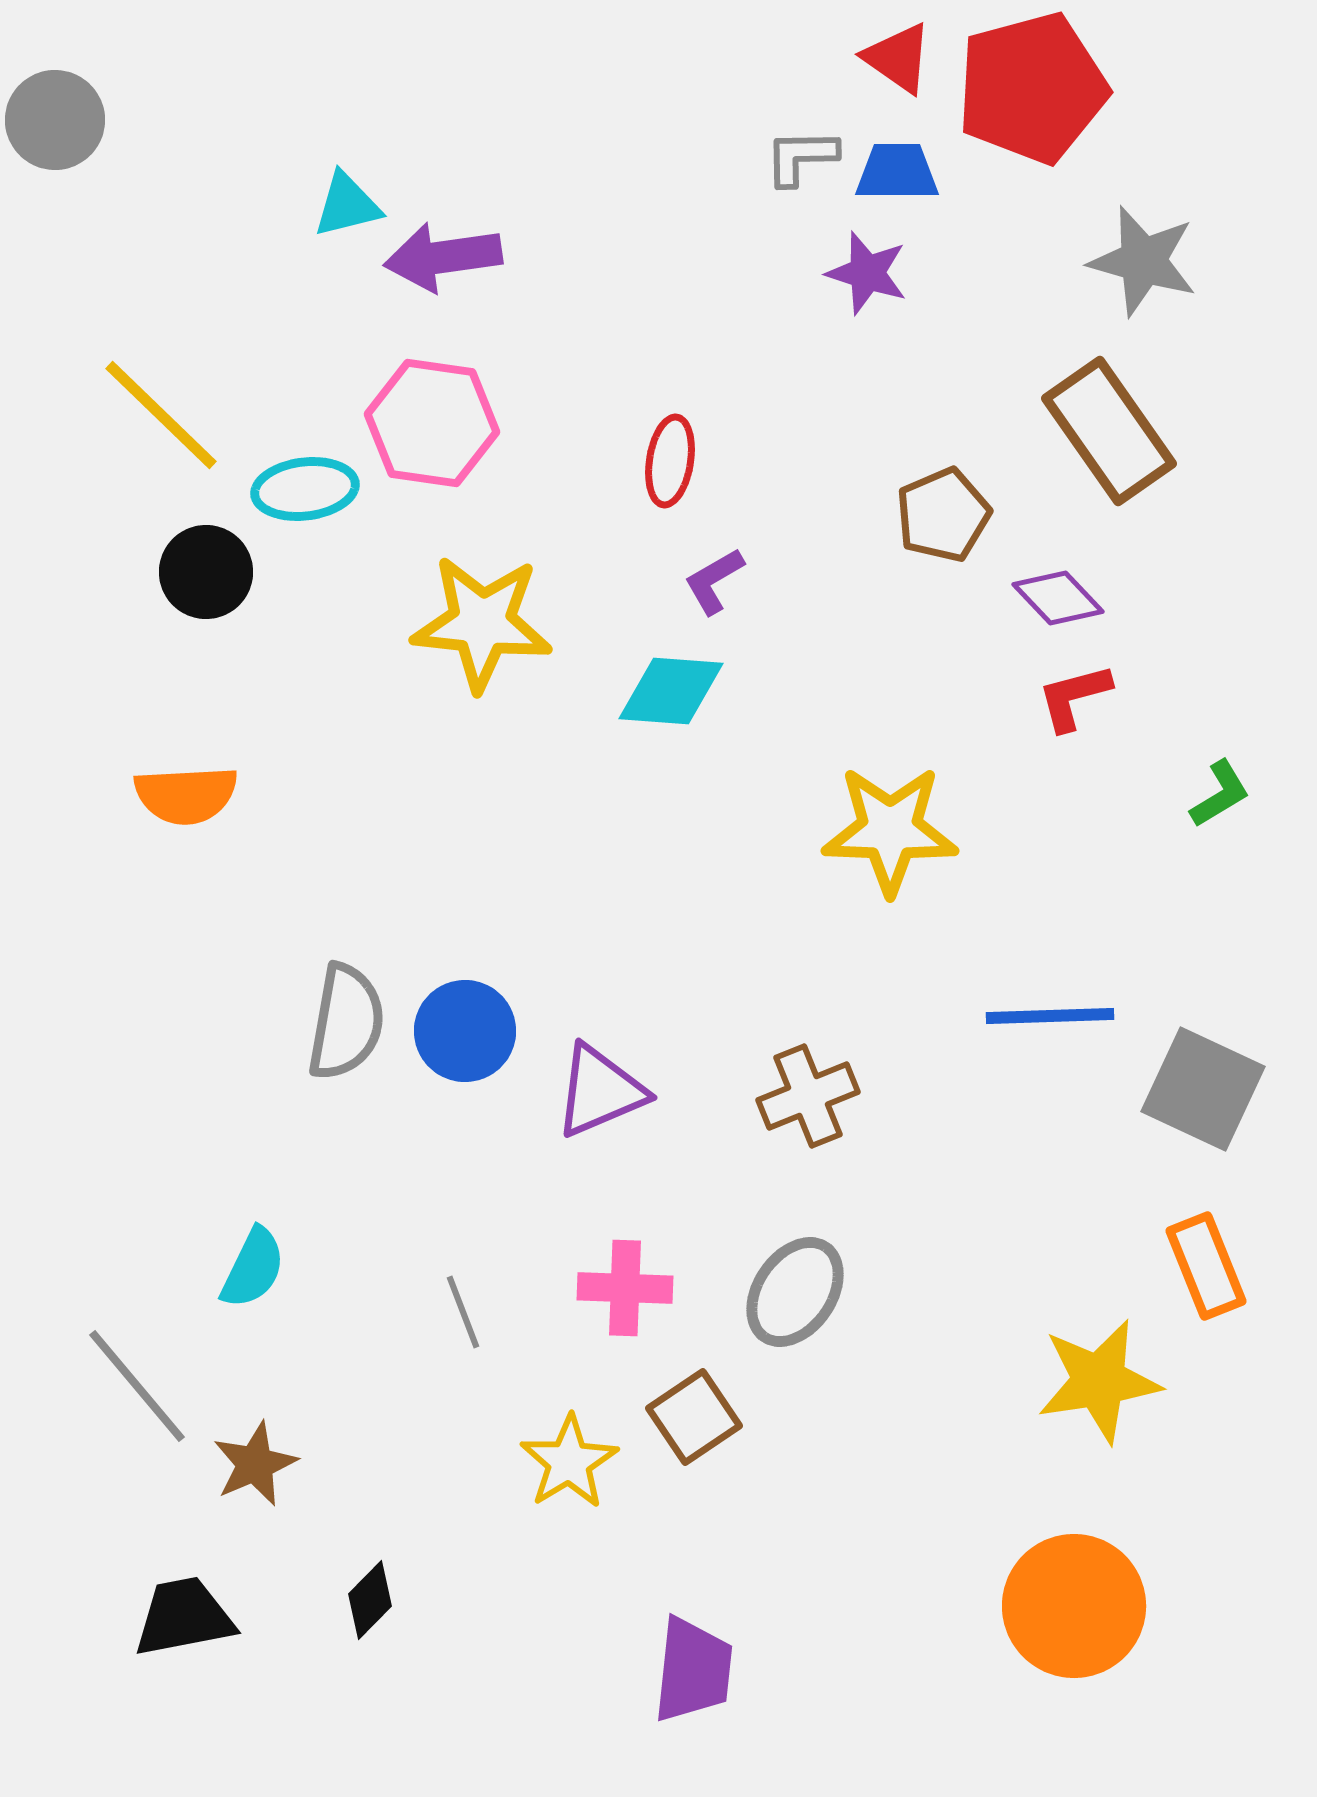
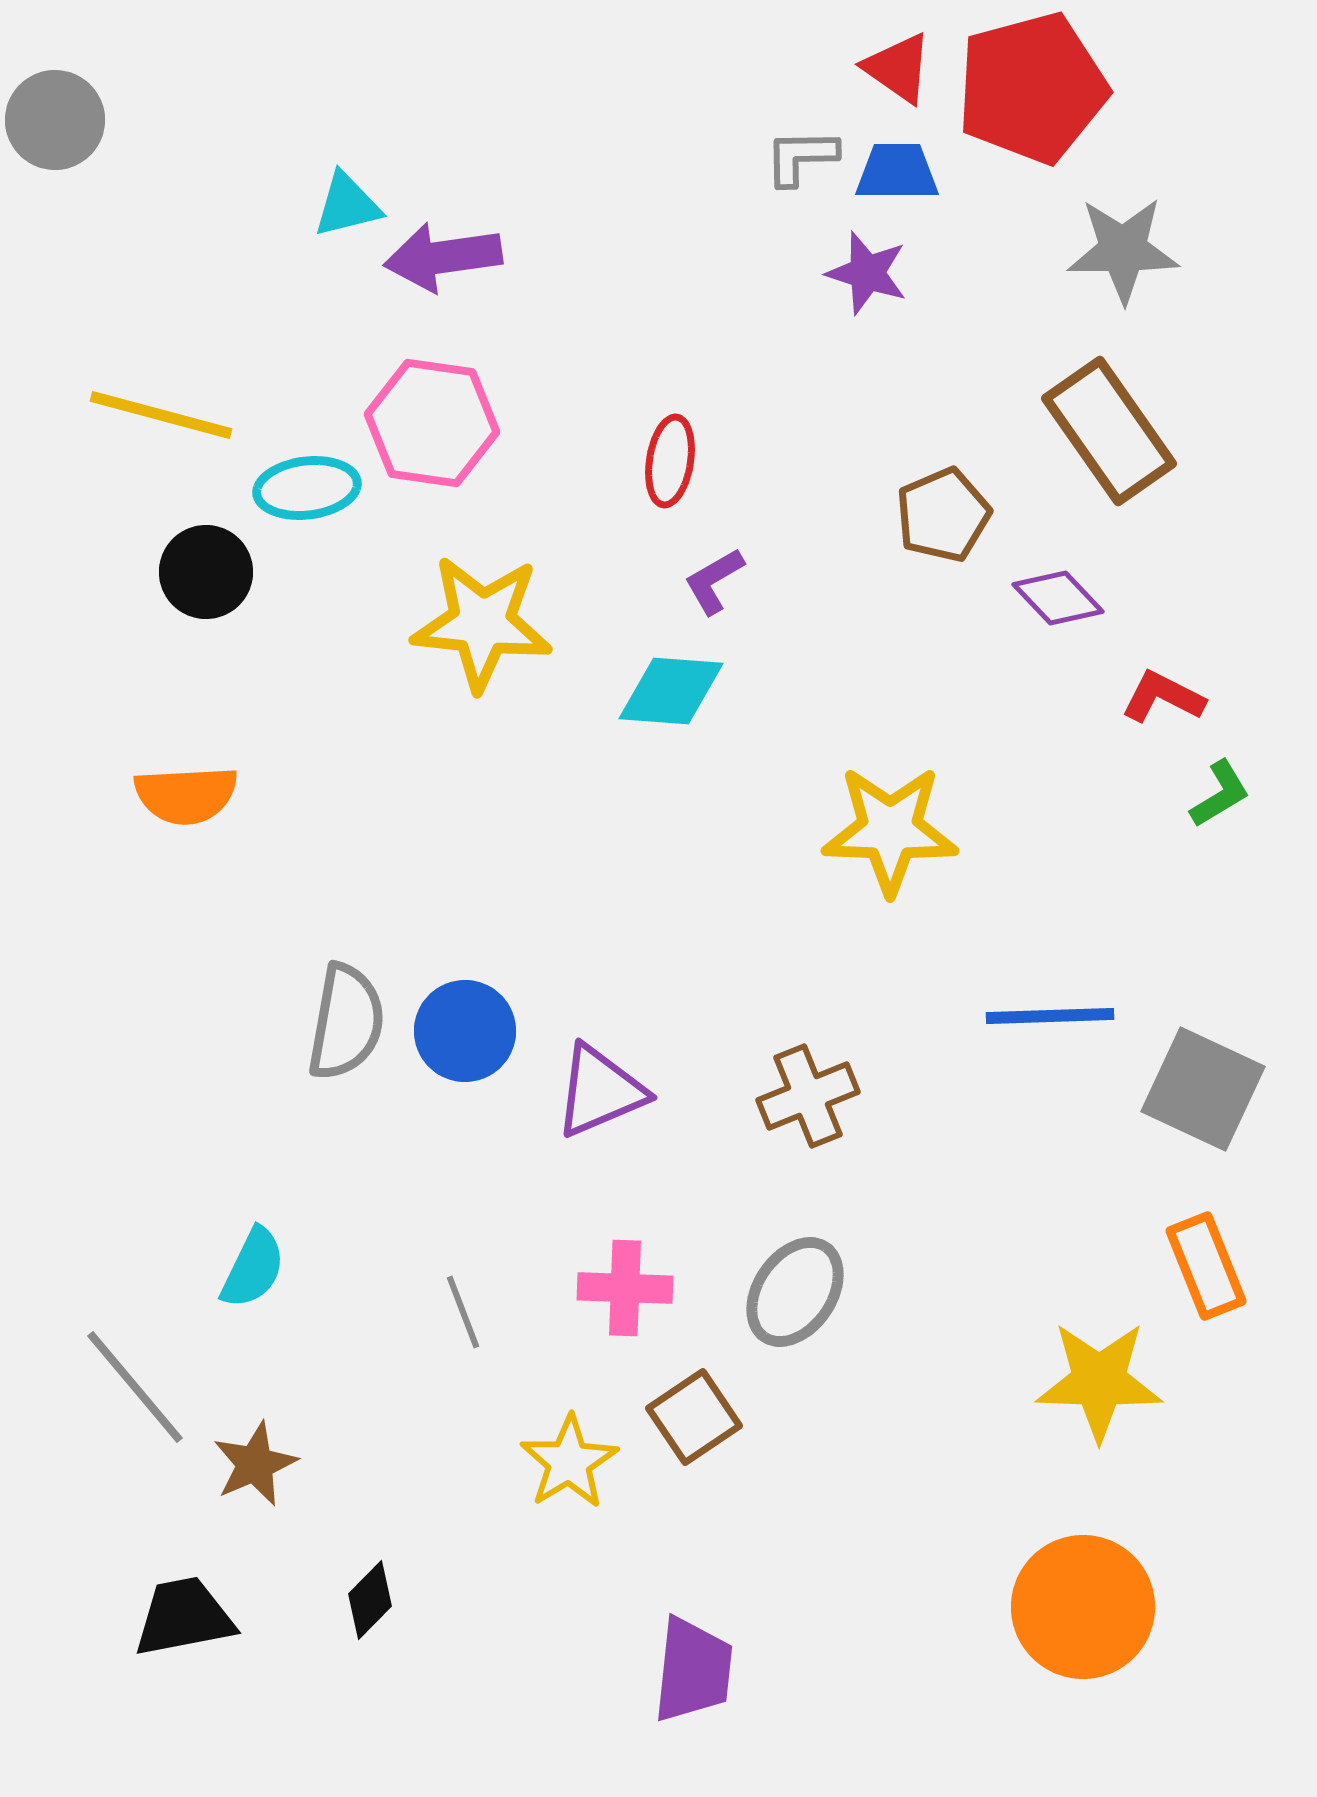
red triangle at (898, 58): moved 10 px down
gray star at (1143, 261): moved 20 px left, 11 px up; rotated 16 degrees counterclockwise
yellow line at (161, 415): rotated 29 degrees counterclockwise
cyan ellipse at (305, 489): moved 2 px right, 1 px up
red L-shape at (1074, 697): moved 89 px right; rotated 42 degrees clockwise
yellow star at (1099, 1381): rotated 11 degrees clockwise
gray line at (137, 1386): moved 2 px left, 1 px down
orange circle at (1074, 1606): moved 9 px right, 1 px down
